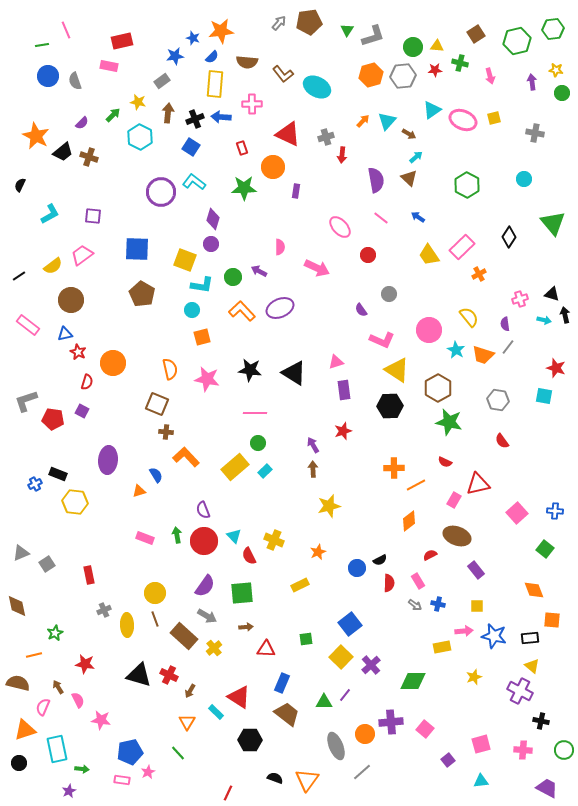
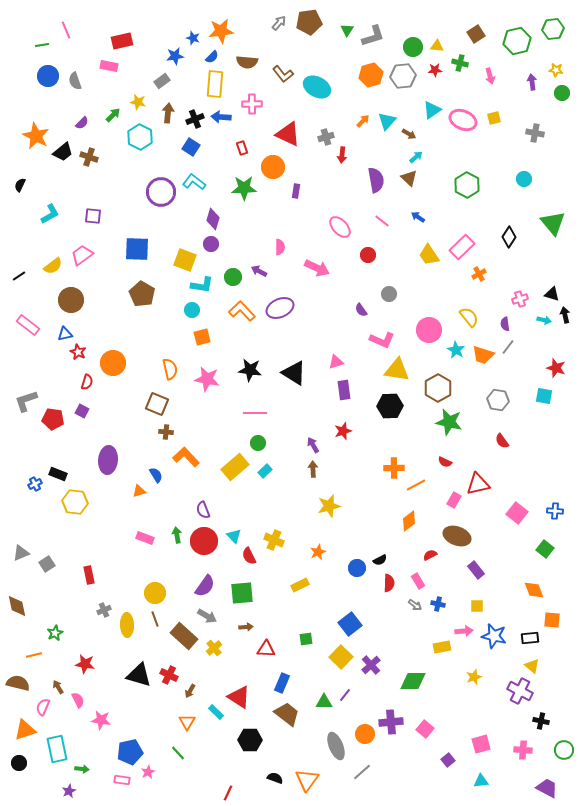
pink line at (381, 218): moved 1 px right, 3 px down
yellow triangle at (397, 370): rotated 24 degrees counterclockwise
pink square at (517, 513): rotated 10 degrees counterclockwise
